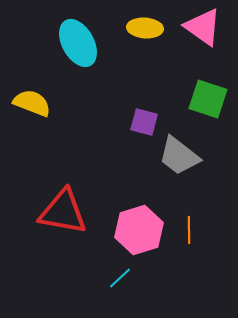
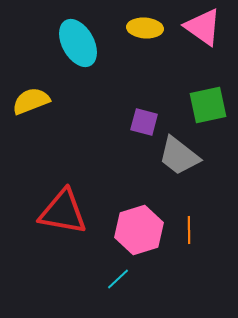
green square: moved 6 px down; rotated 30 degrees counterclockwise
yellow semicircle: moved 1 px left, 2 px up; rotated 42 degrees counterclockwise
cyan line: moved 2 px left, 1 px down
